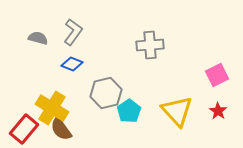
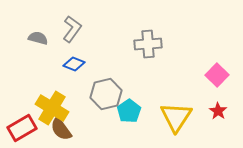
gray L-shape: moved 1 px left, 3 px up
gray cross: moved 2 px left, 1 px up
blue diamond: moved 2 px right
pink square: rotated 20 degrees counterclockwise
gray hexagon: moved 1 px down
yellow triangle: moved 1 px left, 6 px down; rotated 16 degrees clockwise
red rectangle: moved 2 px left, 1 px up; rotated 20 degrees clockwise
